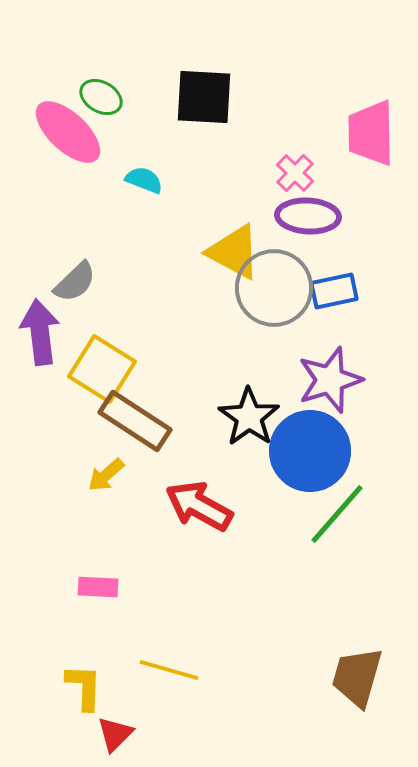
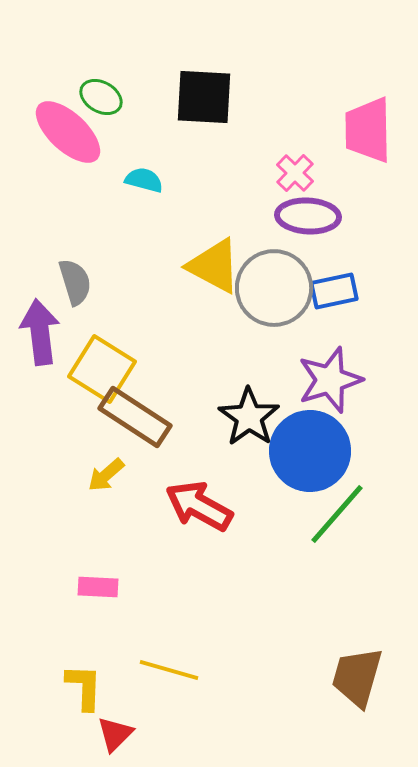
pink trapezoid: moved 3 px left, 3 px up
cyan semicircle: rotated 6 degrees counterclockwise
yellow triangle: moved 20 px left, 14 px down
gray semicircle: rotated 63 degrees counterclockwise
brown rectangle: moved 4 px up
